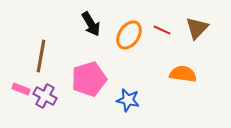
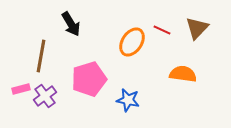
black arrow: moved 20 px left
orange ellipse: moved 3 px right, 7 px down
pink rectangle: rotated 36 degrees counterclockwise
purple cross: rotated 25 degrees clockwise
